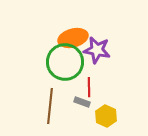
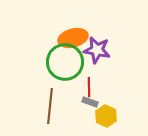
gray rectangle: moved 8 px right
